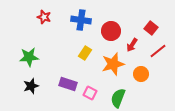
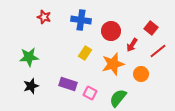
green semicircle: rotated 18 degrees clockwise
